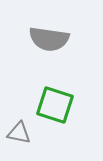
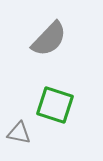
gray semicircle: rotated 54 degrees counterclockwise
